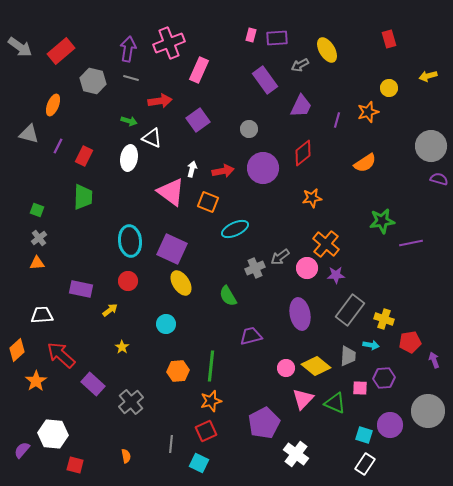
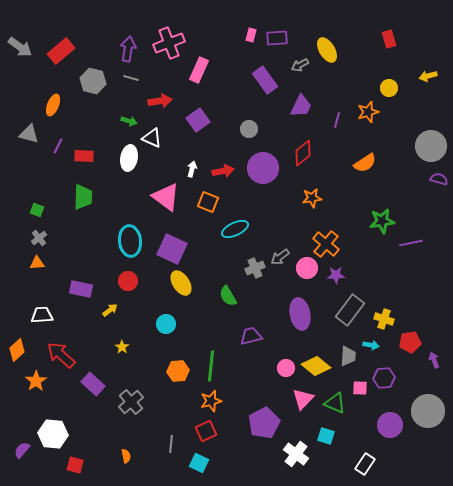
red rectangle at (84, 156): rotated 66 degrees clockwise
pink triangle at (171, 192): moved 5 px left, 5 px down
cyan square at (364, 435): moved 38 px left, 1 px down
